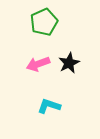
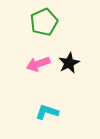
cyan L-shape: moved 2 px left, 6 px down
